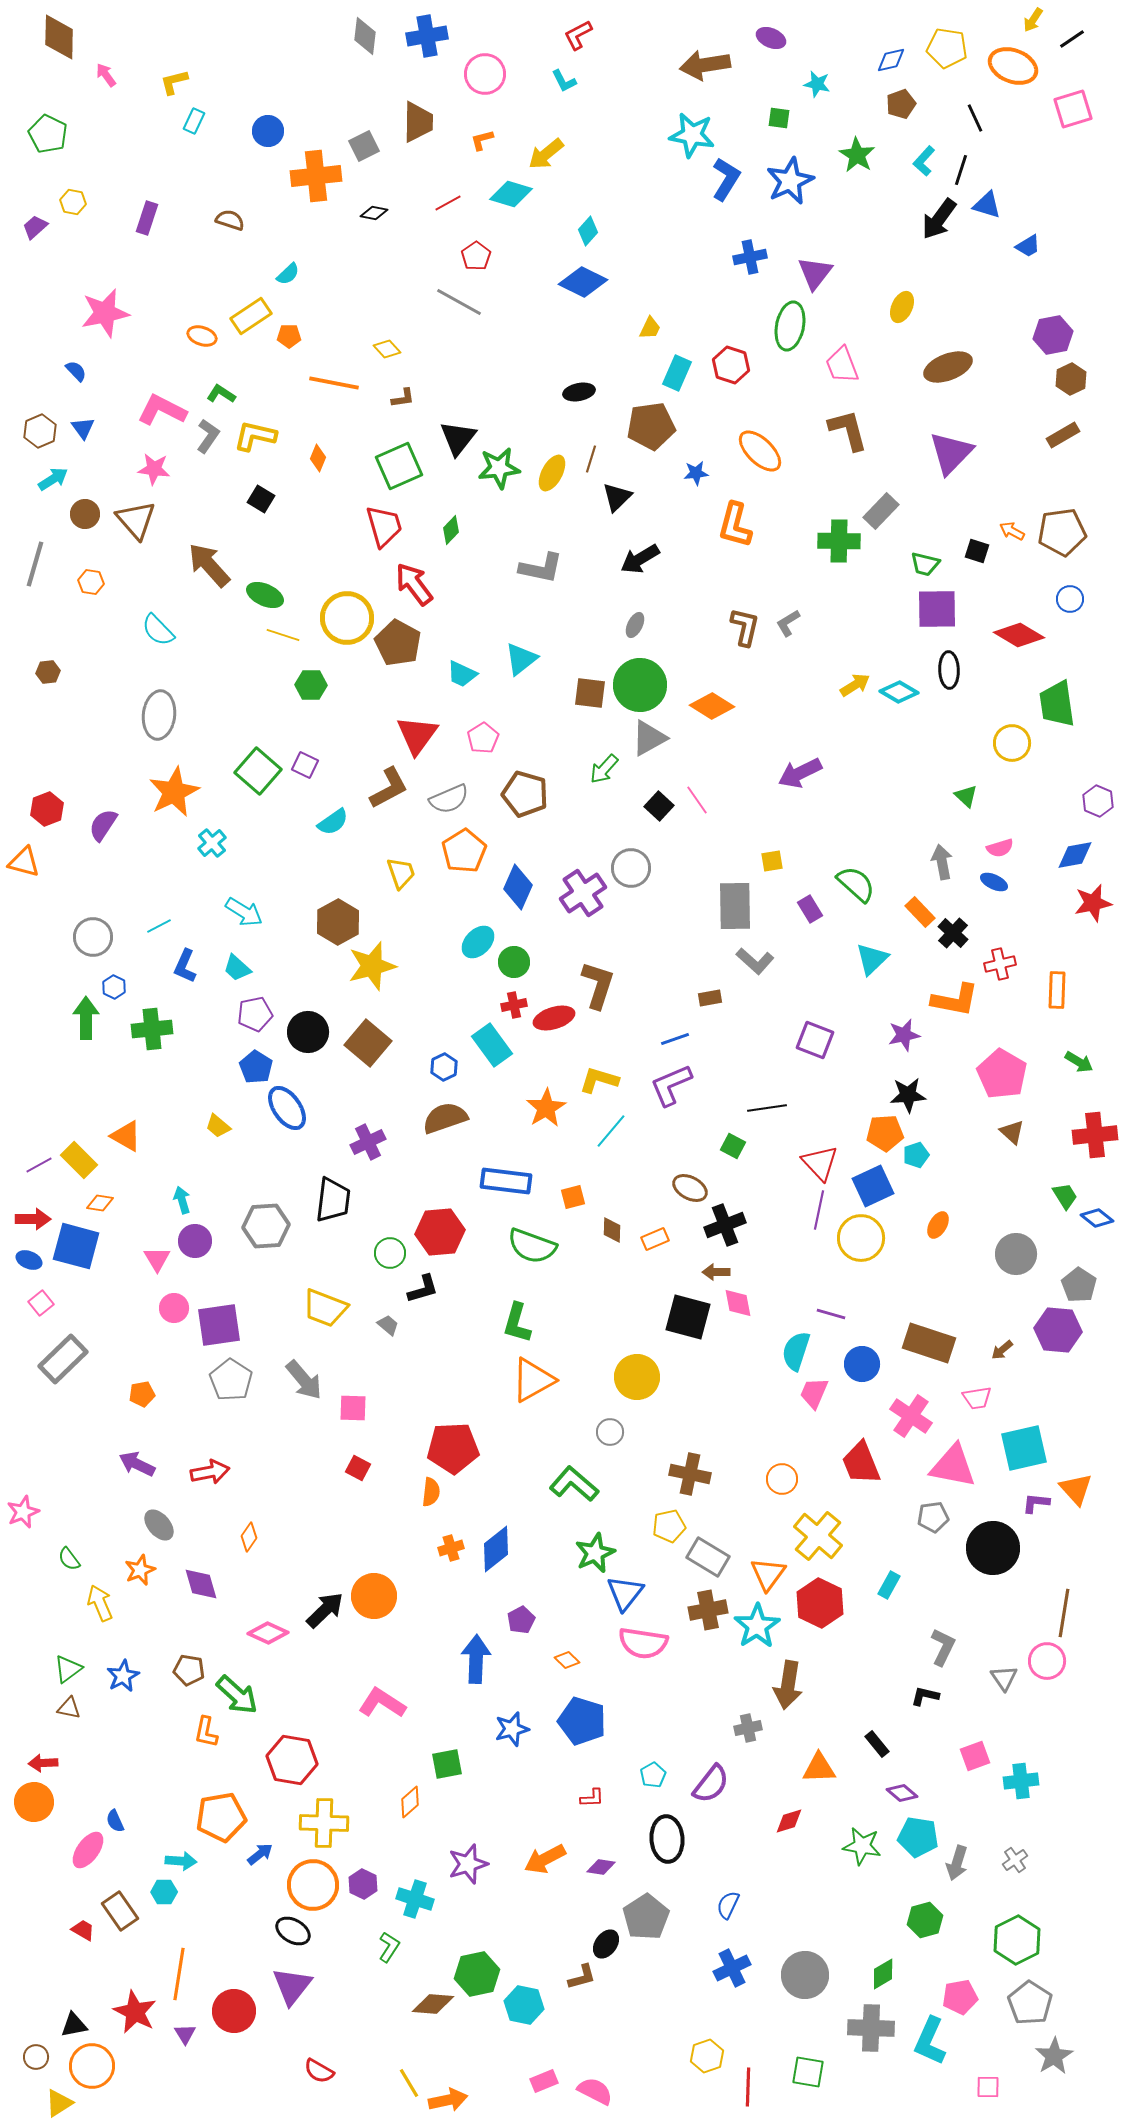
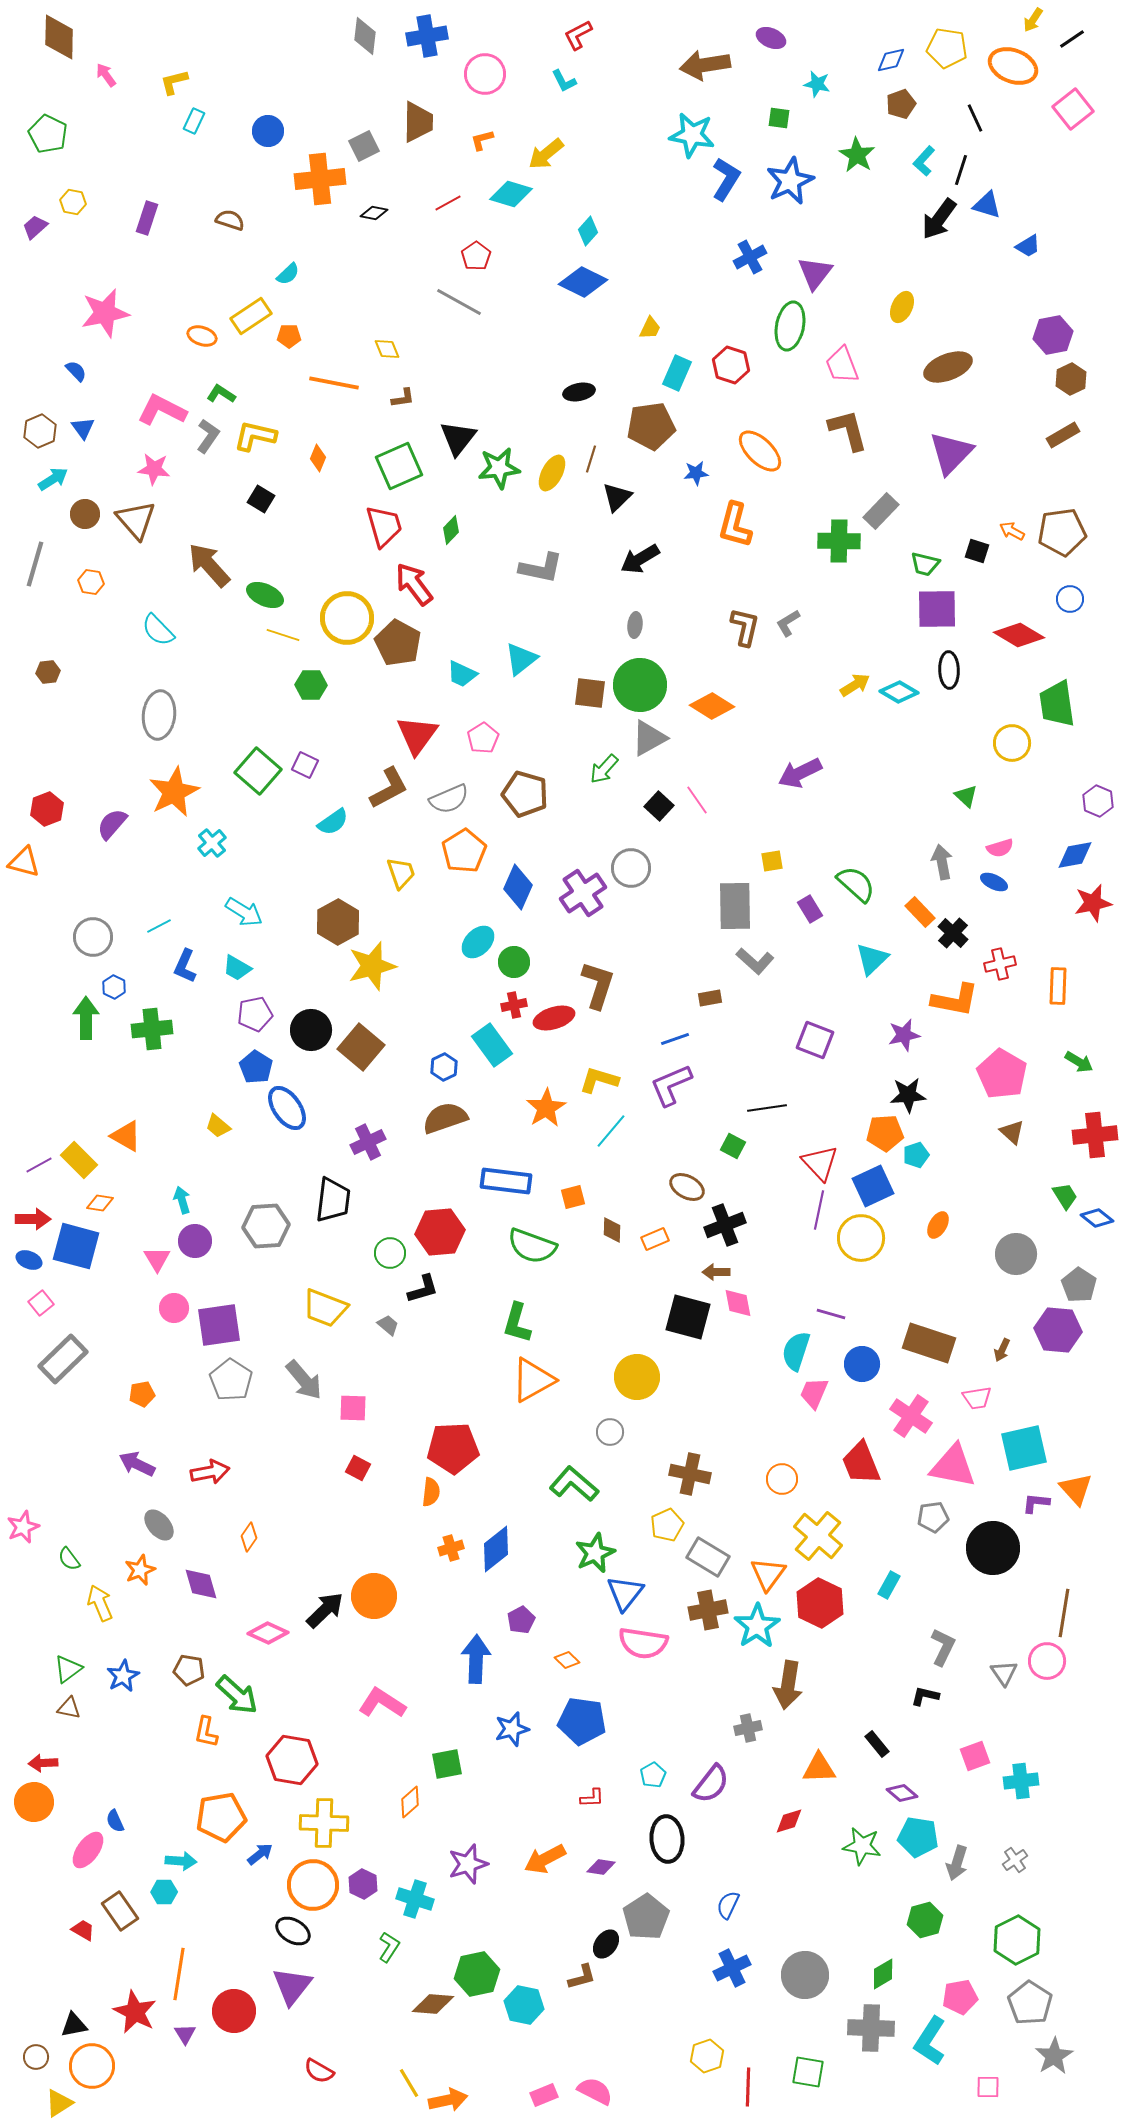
pink square at (1073, 109): rotated 21 degrees counterclockwise
orange cross at (316, 176): moved 4 px right, 3 px down
blue cross at (750, 257): rotated 16 degrees counterclockwise
yellow diamond at (387, 349): rotated 20 degrees clockwise
gray ellipse at (635, 625): rotated 20 degrees counterclockwise
purple semicircle at (103, 825): moved 9 px right, 1 px up; rotated 8 degrees clockwise
cyan trapezoid at (237, 968): rotated 12 degrees counterclockwise
orange rectangle at (1057, 990): moved 1 px right, 4 px up
black circle at (308, 1032): moved 3 px right, 2 px up
brown square at (368, 1043): moved 7 px left, 4 px down
brown ellipse at (690, 1188): moved 3 px left, 1 px up
brown arrow at (1002, 1350): rotated 25 degrees counterclockwise
pink star at (23, 1512): moved 15 px down
yellow pentagon at (669, 1526): moved 2 px left, 1 px up; rotated 12 degrees counterclockwise
gray triangle at (1004, 1678): moved 5 px up
blue pentagon at (582, 1721): rotated 9 degrees counterclockwise
cyan L-shape at (930, 2041): rotated 9 degrees clockwise
pink rectangle at (544, 2081): moved 14 px down
